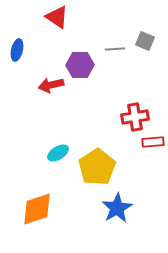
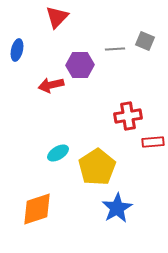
red triangle: rotated 40 degrees clockwise
red cross: moved 7 px left, 1 px up
